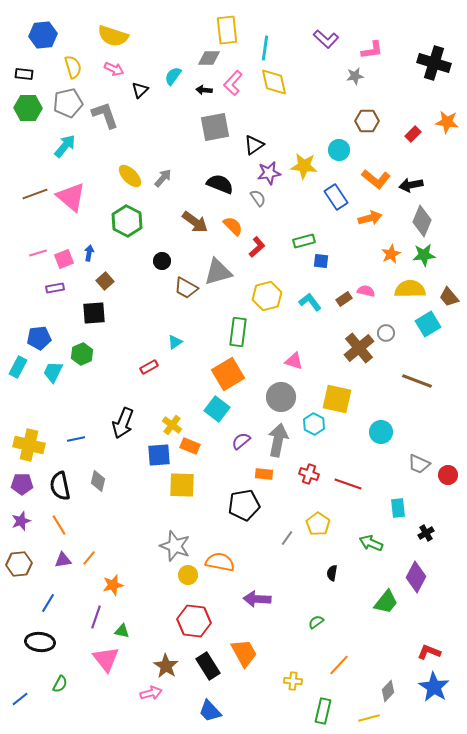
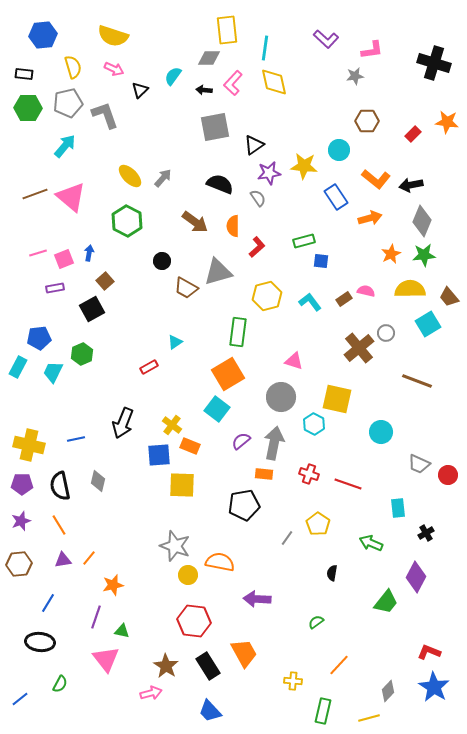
orange semicircle at (233, 226): rotated 135 degrees counterclockwise
black square at (94, 313): moved 2 px left, 4 px up; rotated 25 degrees counterclockwise
gray arrow at (278, 440): moved 4 px left, 3 px down
